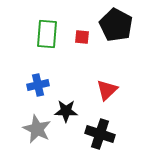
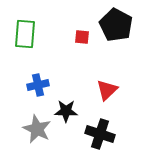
green rectangle: moved 22 px left
